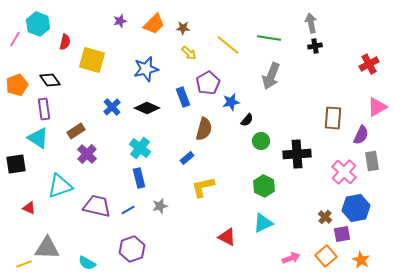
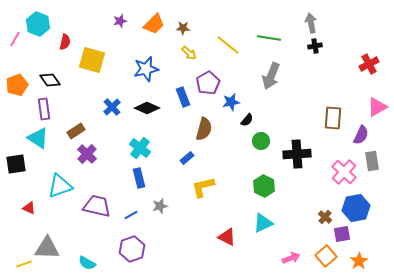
blue line at (128, 210): moved 3 px right, 5 px down
orange star at (361, 260): moved 2 px left, 1 px down; rotated 12 degrees clockwise
